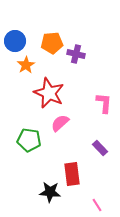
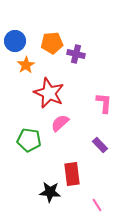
purple rectangle: moved 3 px up
